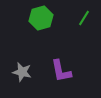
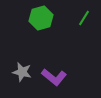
purple L-shape: moved 7 px left, 6 px down; rotated 40 degrees counterclockwise
